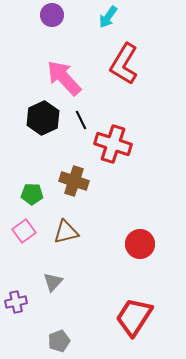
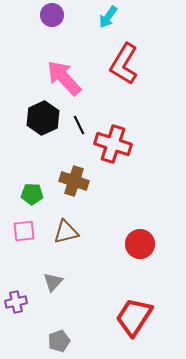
black line: moved 2 px left, 5 px down
pink square: rotated 30 degrees clockwise
